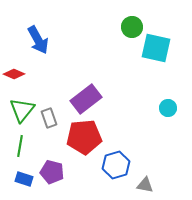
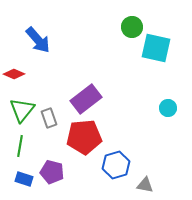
blue arrow: rotated 12 degrees counterclockwise
